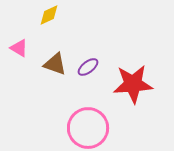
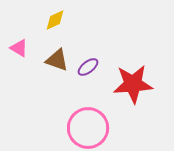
yellow diamond: moved 6 px right, 5 px down
brown triangle: moved 2 px right, 4 px up
